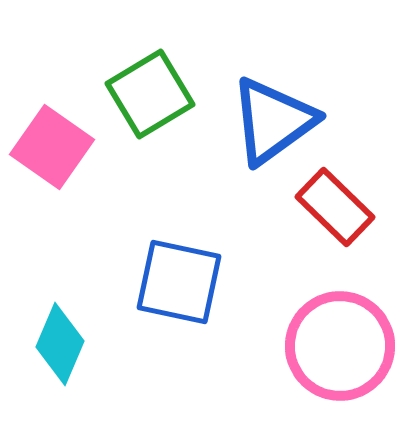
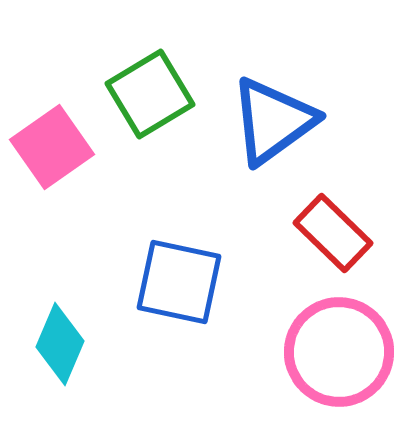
pink square: rotated 20 degrees clockwise
red rectangle: moved 2 px left, 26 px down
pink circle: moved 1 px left, 6 px down
